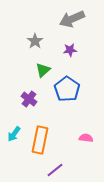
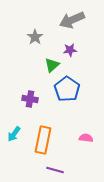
gray arrow: moved 1 px down
gray star: moved 4 px up
green triangle: moved 9 px right, 5 px up
purple cross: moved 1 px right; rotated 28 degrees counterclockwise
orange rectangle: moved 3 px right
purple line: rotated 54 degrees clockwise
